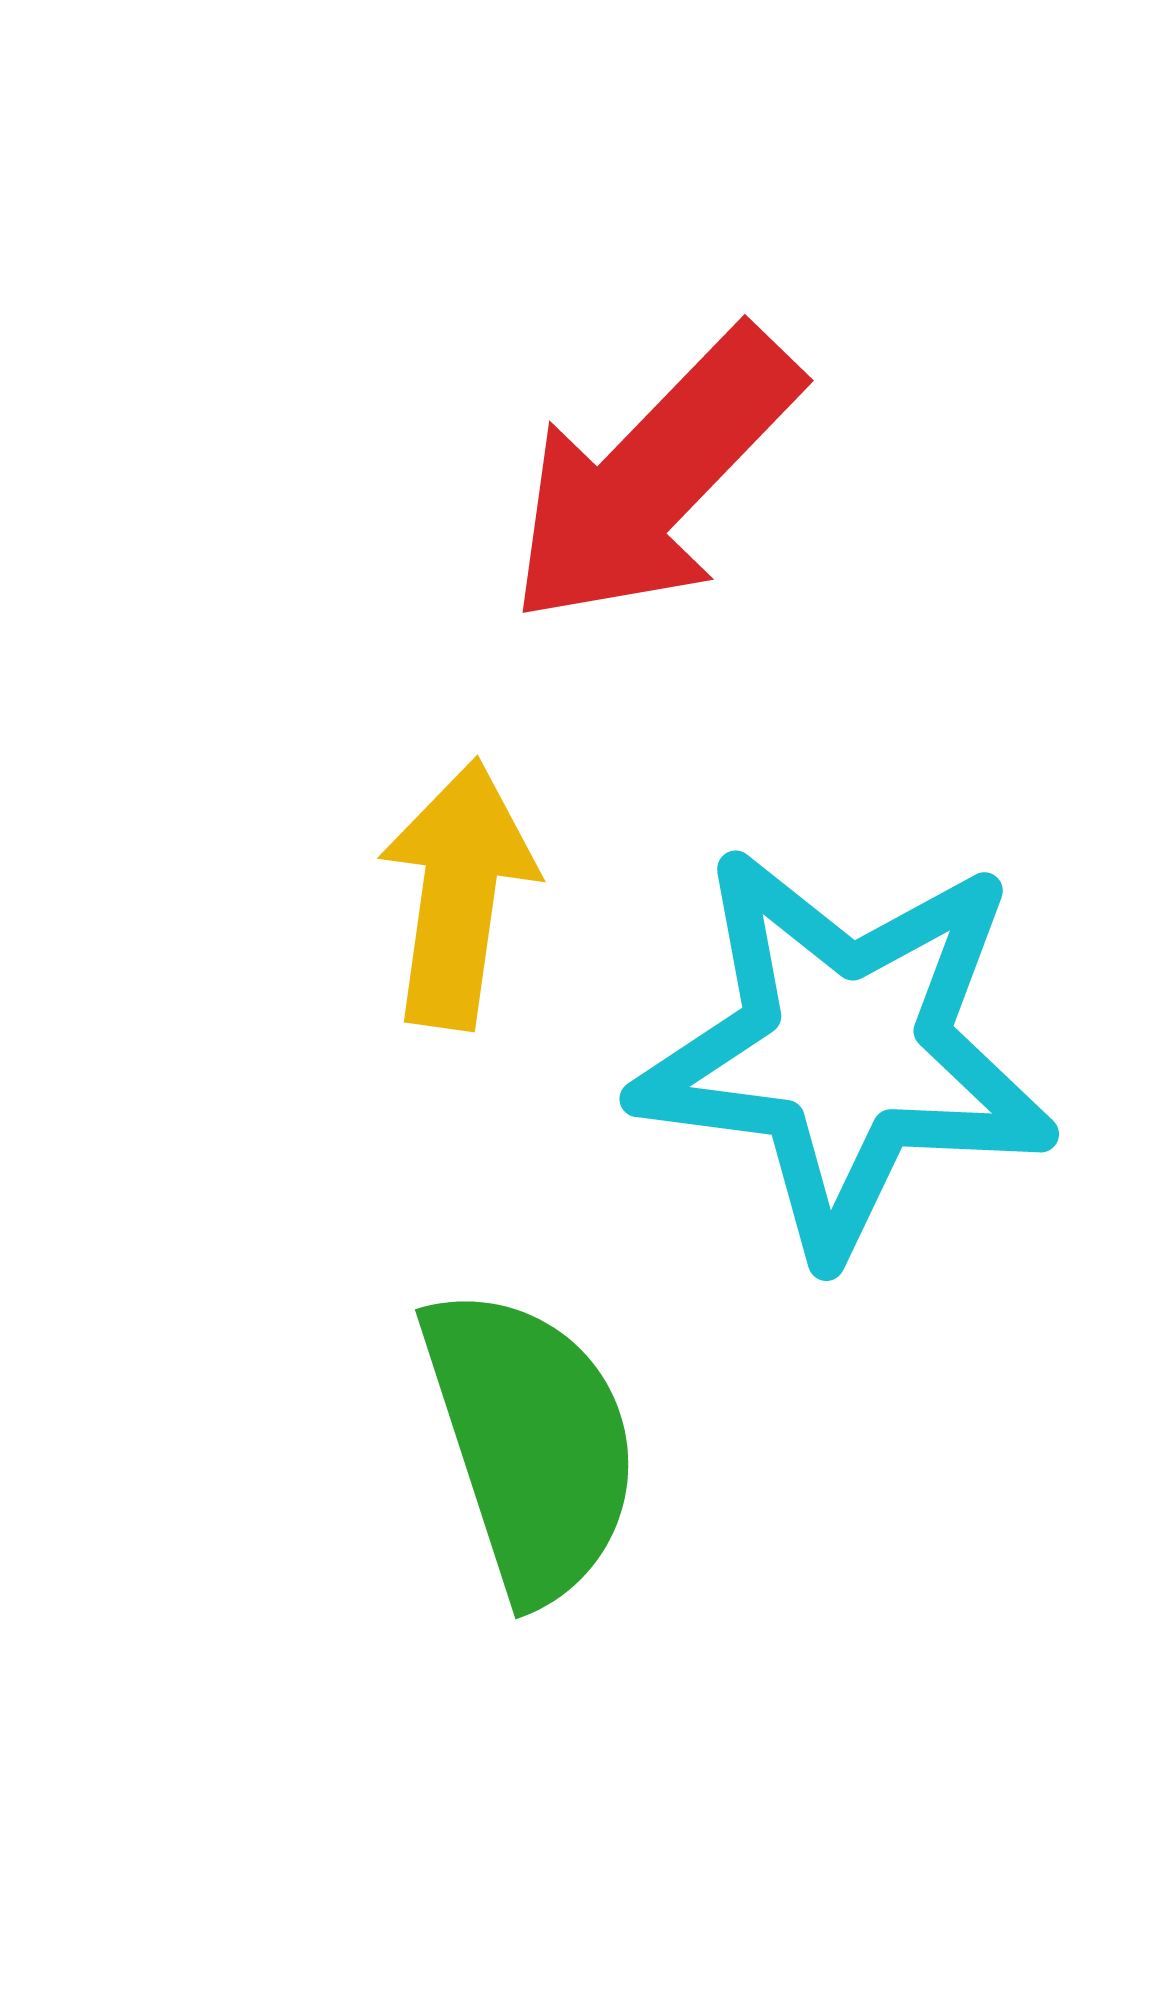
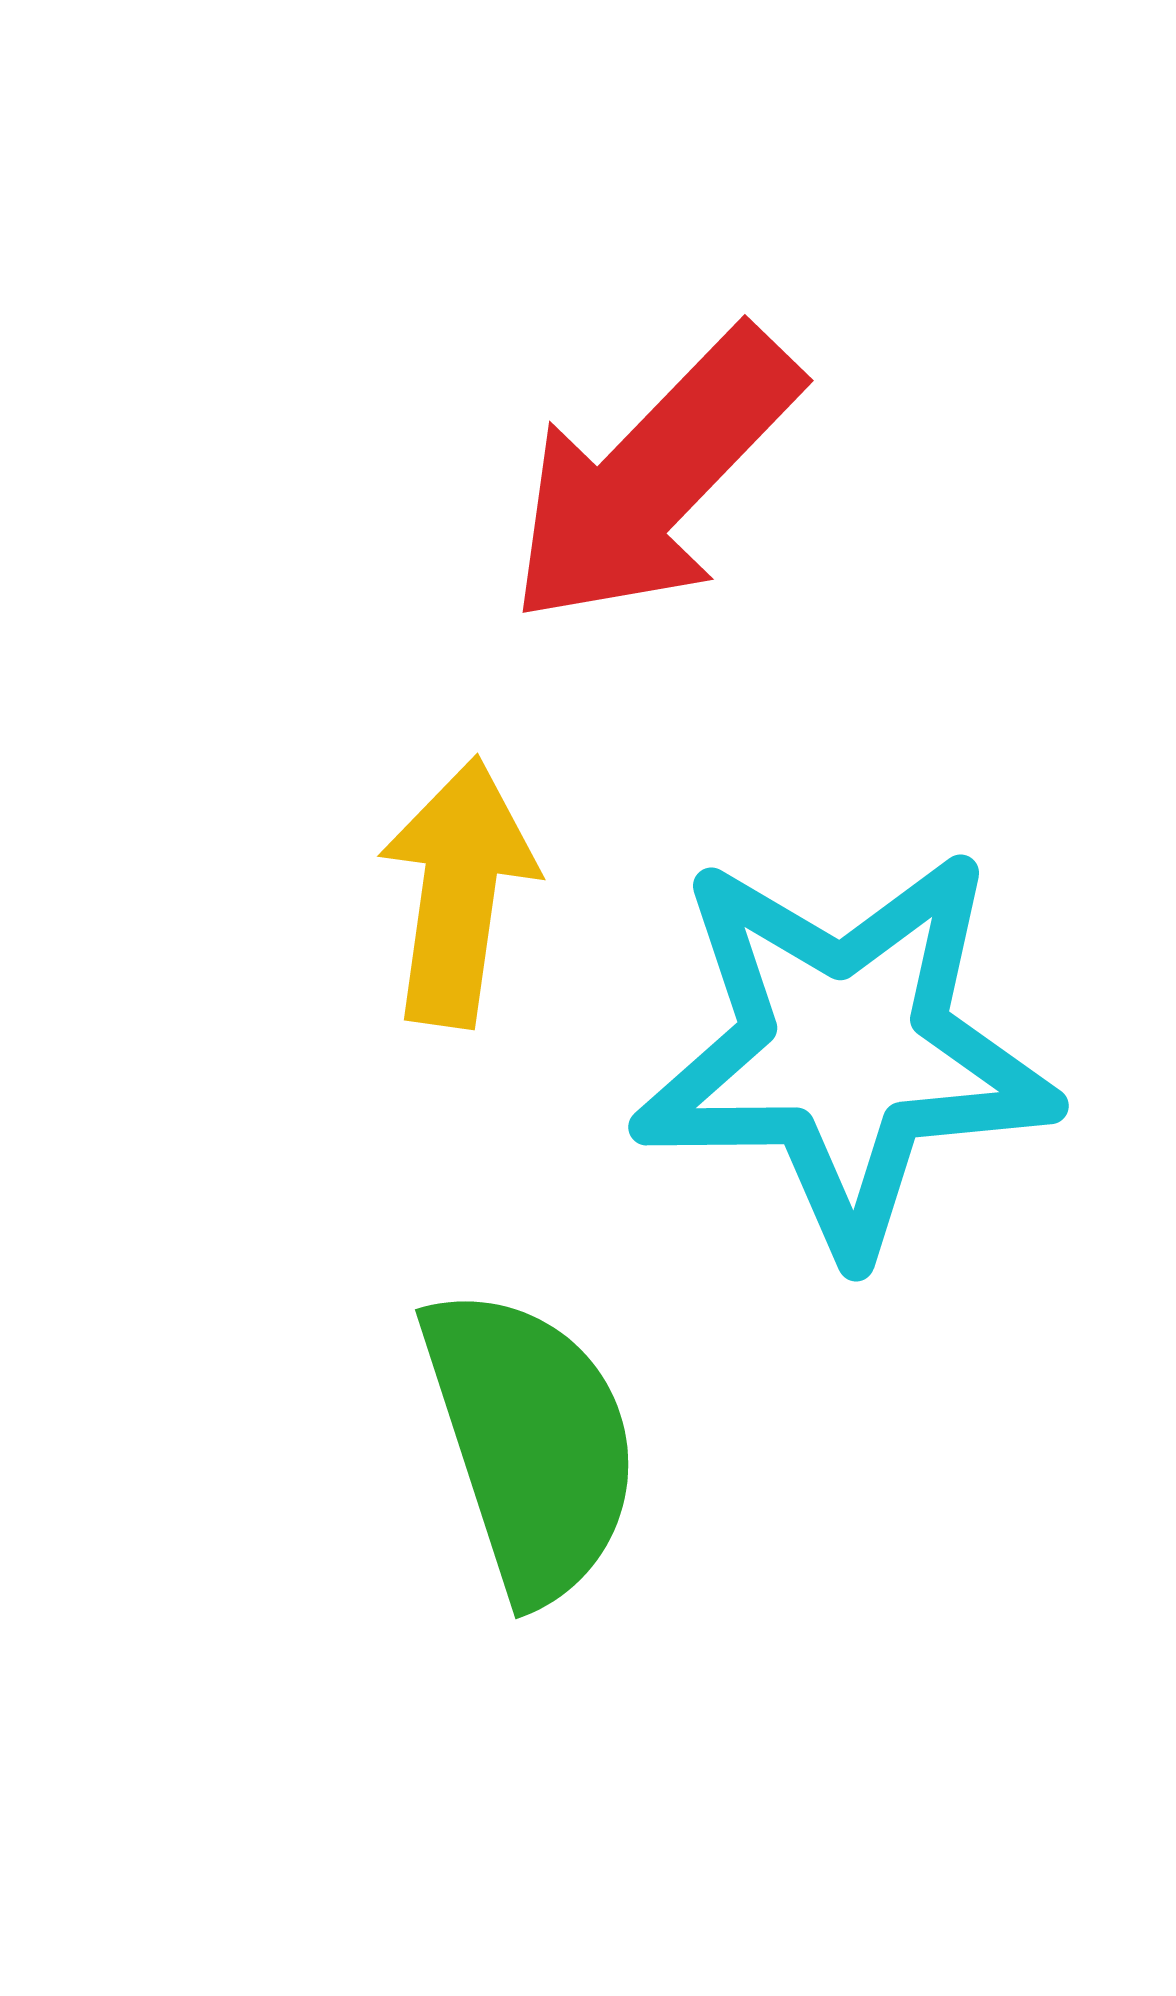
yellow arrow: moved 2 px up
cyan star: rotated 8 degrees counterclockwise
